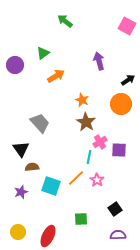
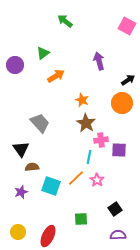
orange circle: moved 1 px right, 1 px up
brown star: moved 1 px down
pink cross: moved 1 px right, 2 px up; rotated 24 degrees clockwise
